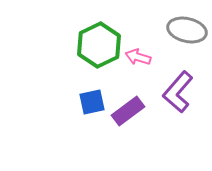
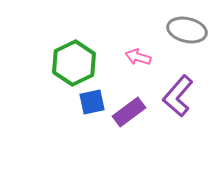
green hexagon: moved 25 px left, 18 px down
purple L-shape: moved 4 px down
purple rectangle: moved 1 px right, 1 px down
